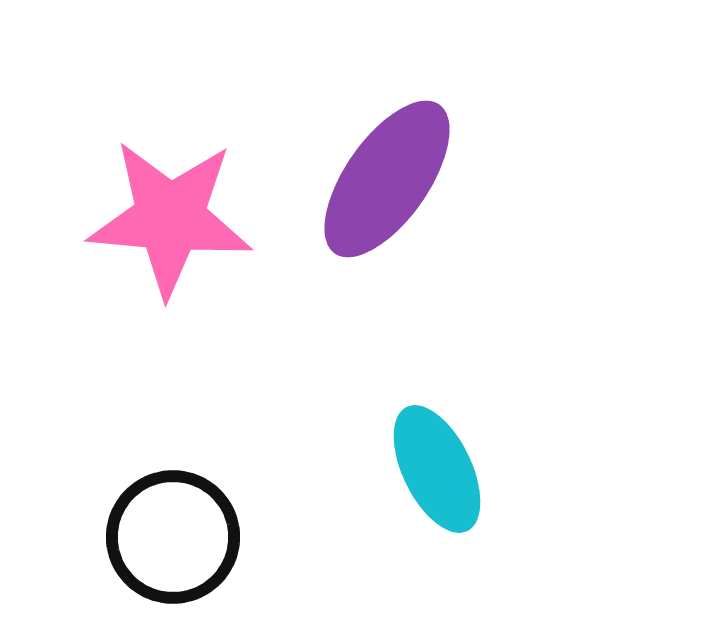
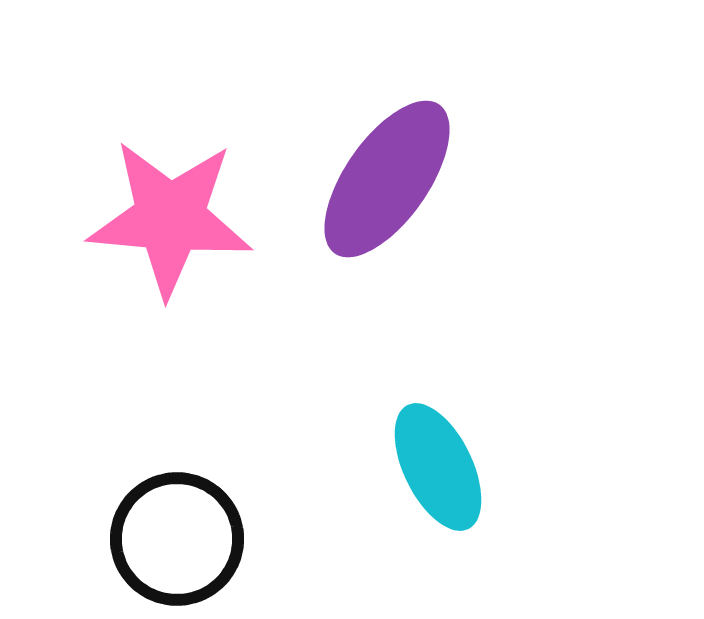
cyan ellipse: moved 1 px right, 2 px up
black circle: moved 4 px right, 2 px down
